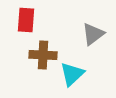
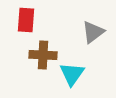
gray triangle: moved 2 px up
cyan triangle: rotated 12 degrees counterclockwise
